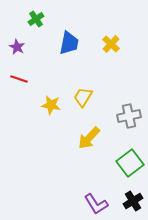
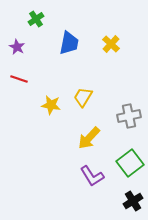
purple L-shape: moved 4 px left, 28 px up
